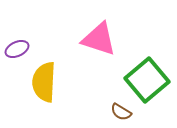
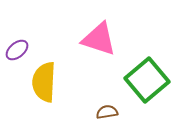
purple ellipse: moved 1 px down; rotated 15 degrees counterclockwise
brown semicircle: moved 14 px left; rotated 140 degrees clockwise
